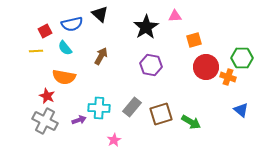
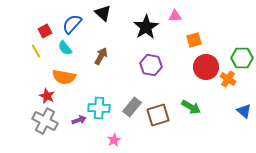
black triangle: moved 3 px right, 1 px up
blue semicircle: rotated 145 degrees clockwise
yellow line: rotated 64 degrees clockwise
orange cross: moved 2 px down; rotated 14 degrees clockwise
blue triangle: moved 3 px right, 1 px down
brown square: moved 3 px left, 1 px down
green arrow: moved 15 px up
